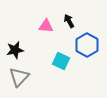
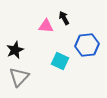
black arrow: moved 5 px left, 3 px up
blue hexagon: rotated 25 degrees clockwise
black star: rotated 12 degrees counterclockwise
cyan square: moved 1 px left
